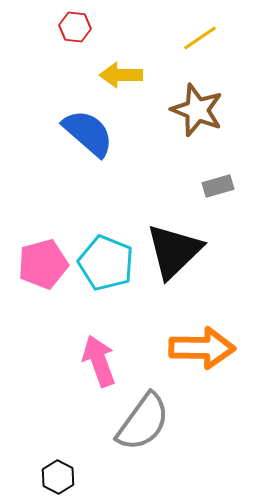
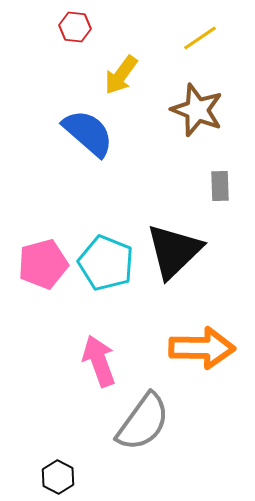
yellow arrow: rotated 54 degrees counterclockwise
gray rectangle: moved 2 px right; rotated 76 degrees counterclockwise
